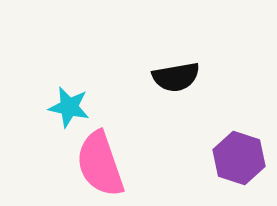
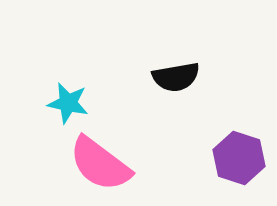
cyan star: moved 1 px left, 4 px up
pink semicircle: rotated 34 degrees counterclockwise
